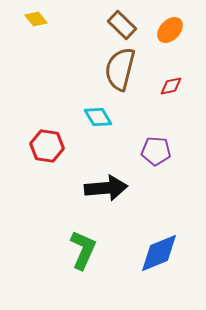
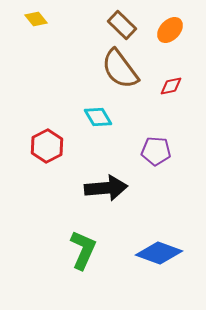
brown semicircle: rotated 51 degrees counterclockwise
red hexagon: rotated 24 degrees clockwise
blue diamond: rotated 42 degrees clockwise
